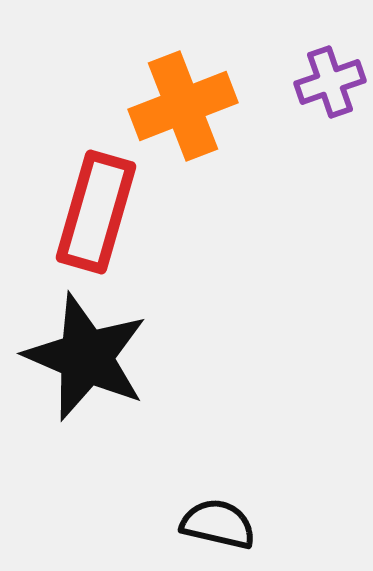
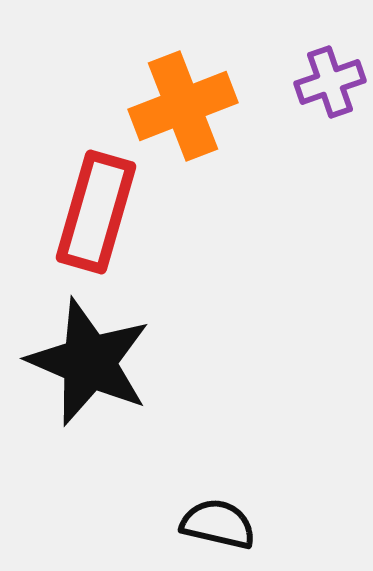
black star: moved 3 px right, 5 px down
